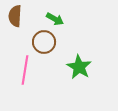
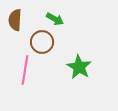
brown semicircle: moved 4 px down
brown circle: moved 2 px left
